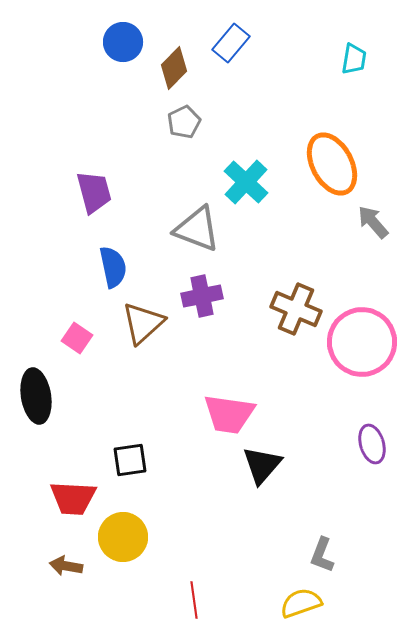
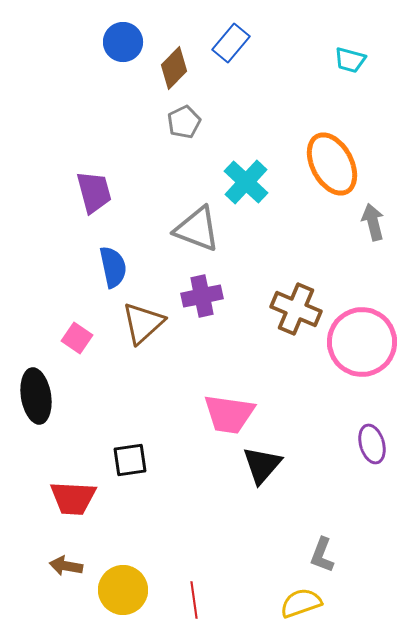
cyan trapezoid: moved 4 px left, 1 px down; rotated 96 degrees clockwise
gray arrow: rotated 27 degrees clockwise
yellow circle: moved 53 px down
